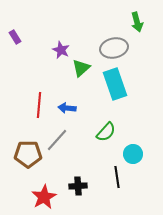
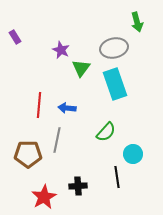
green triangle: rotated 12 degrees counterclockwise
gray line: rotated 30 degrees counterclockwise
